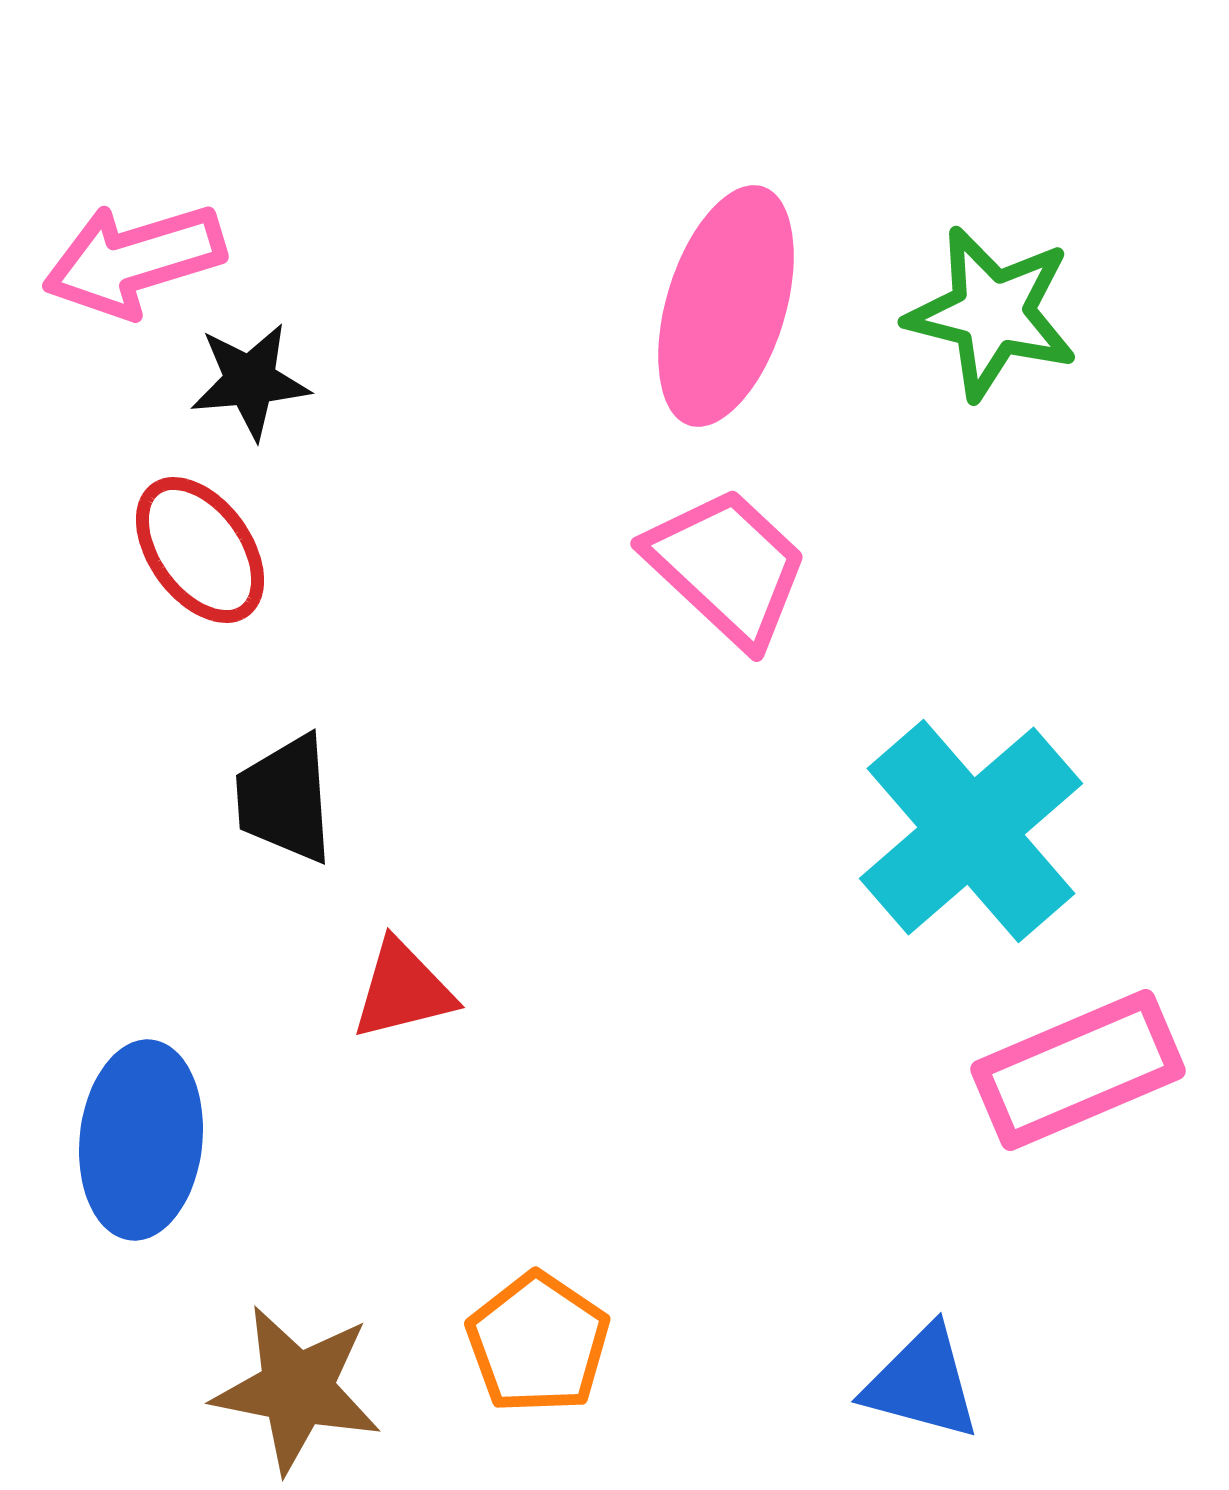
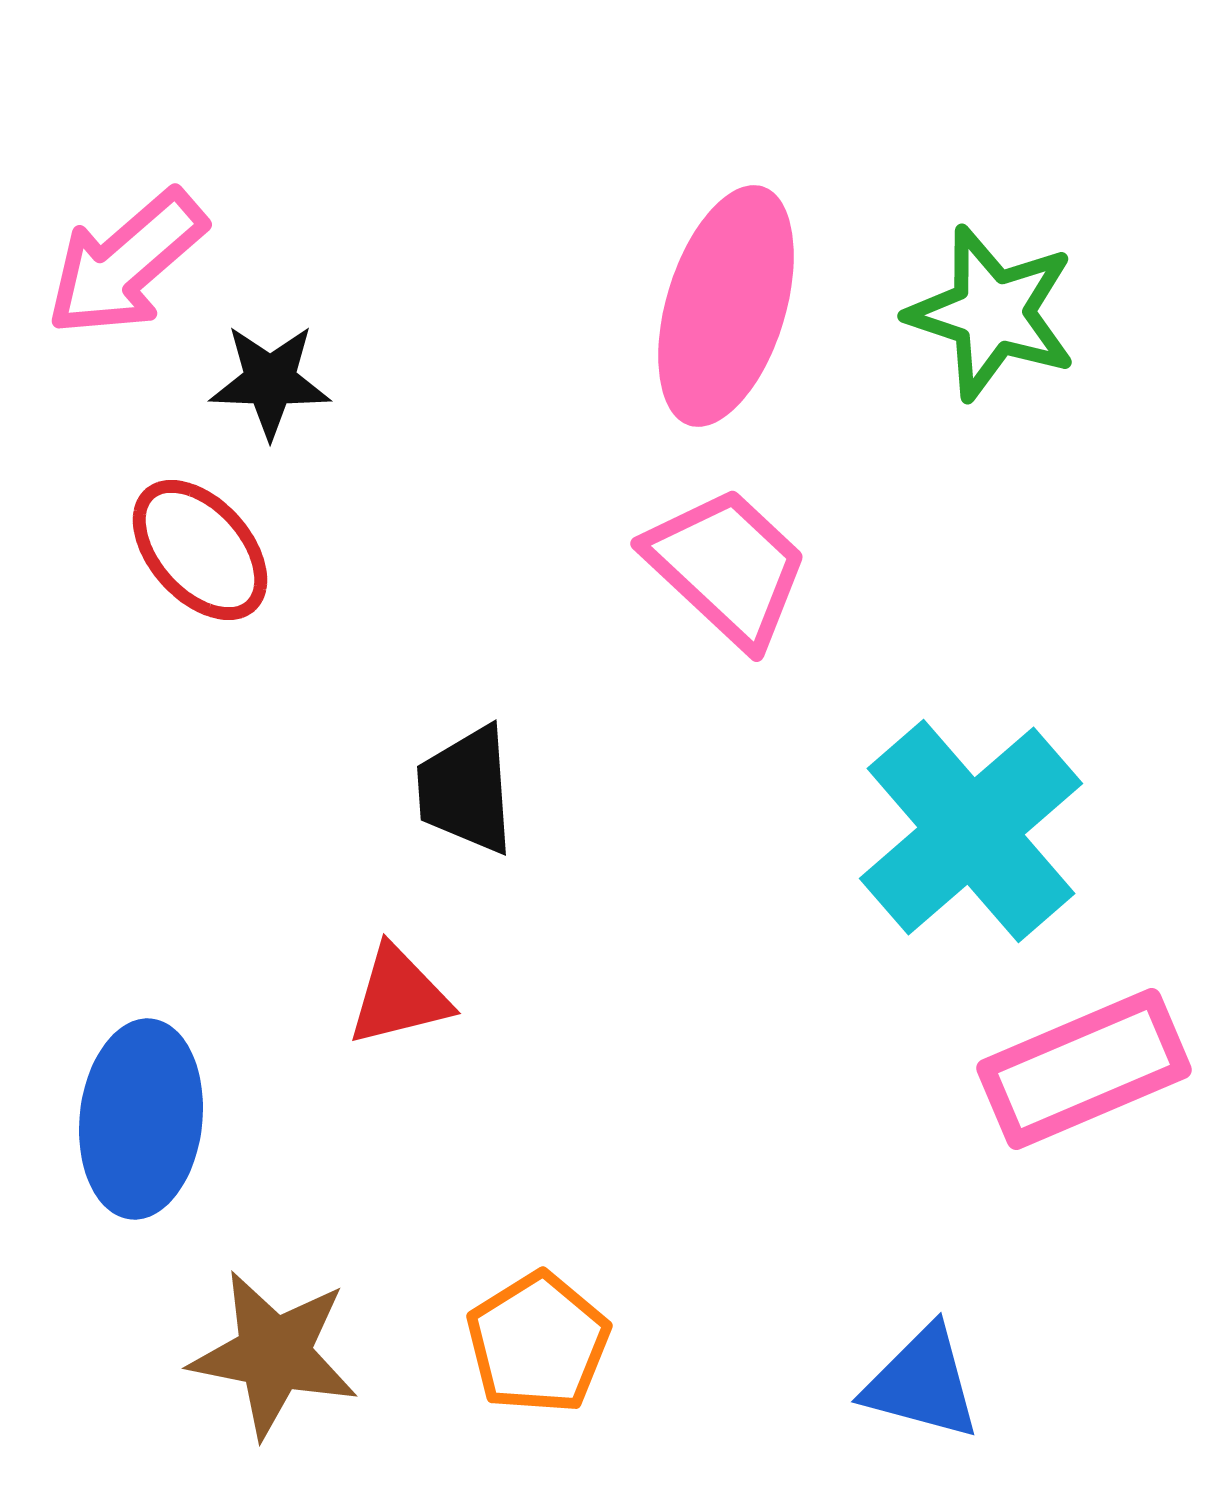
pink arrow: moved 8 px left, 3 px down; rotated 24 degrees counterclockwise
green star: rotated 4 degrees clockwise
black star: moved 20 px right; rotated 7 degrees clockwise
red ellipse: rotated 6 degrees counterclockwise
black trapezoid: moved 181 px right, 9 px up
red triangle: moved 4 px left, 6 px down
pink rectangle: moved 6 px right, 1 px up
blue ellipse: moved 21 px up
orange pentagon: rotated 6 degrees clockwise
brown star: moved 23 px left, 35 px up
